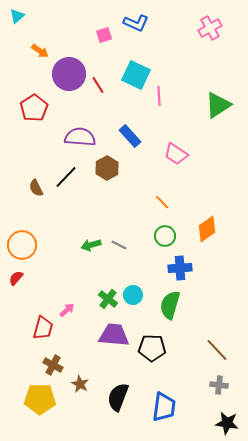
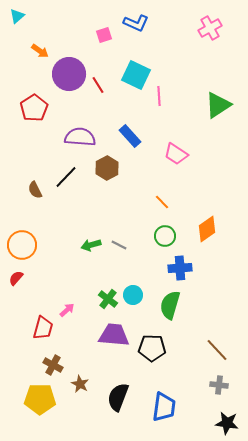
brown semicircle: moved 1 px left, 2 px down
